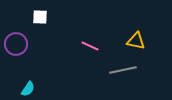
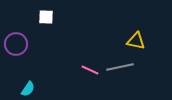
white square: moved 6 px right
pink line: moved 24 px down
gray line: moved 3 px left, 3 px up
